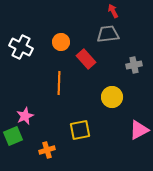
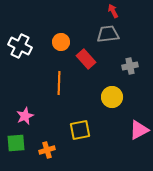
white cross: moved 1 px left, 1 px up
gray cross: moved 4 px left, 1 px down
green square: moved 3 px right, 7 px down; rotated 18 degrees clockwise
